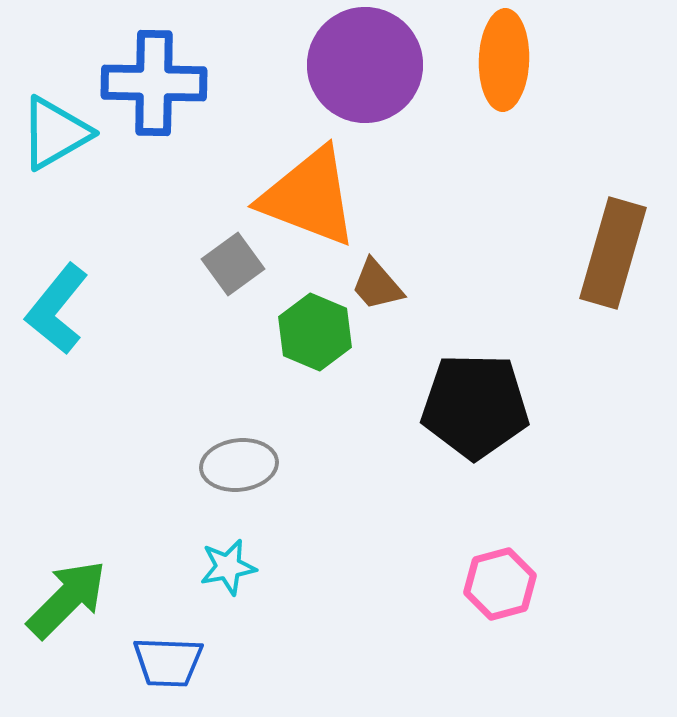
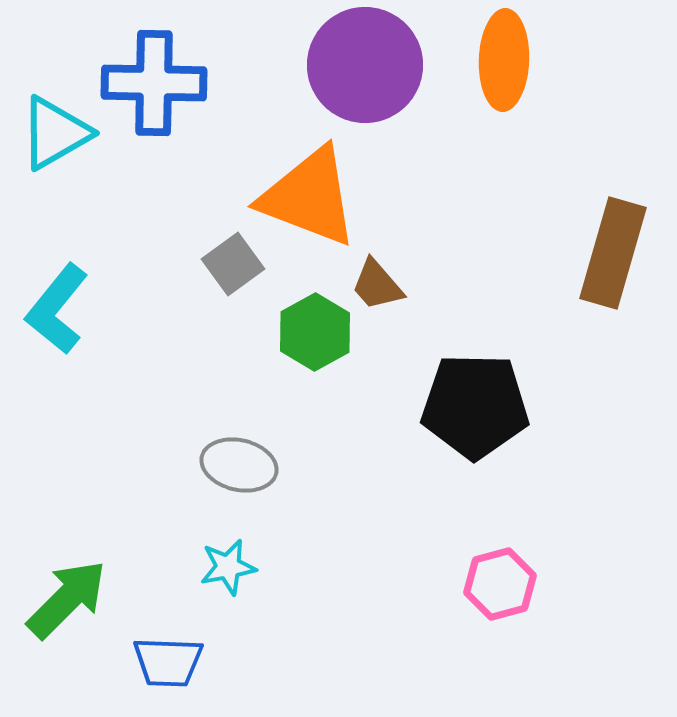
green hexagon: rotated 8 degrees clockwise
gray ellipse: rotated 20 degrees clockwise
